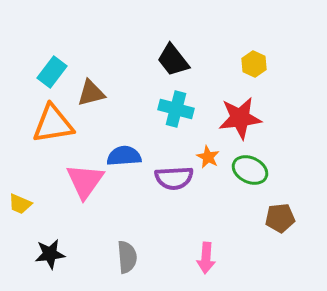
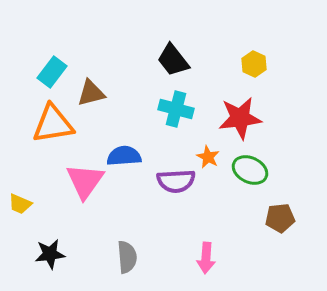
purple semicircle: moved 2 px right, 3 px down
